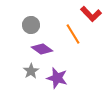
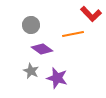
orange line: rotated 70 degrees counterclockwise
gray star: rotated 14 degrees counterclockwise
